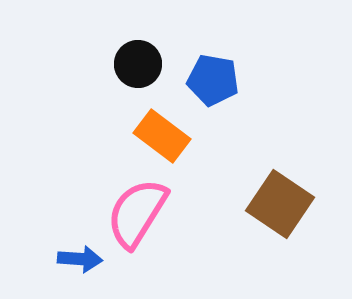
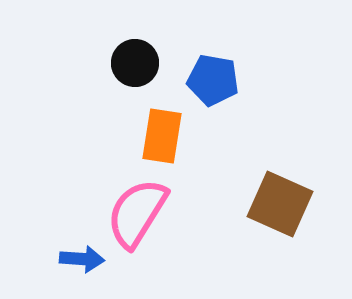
black circle: moved 3 px left, 1 px up
orange rectangle: rotated 62 degrees clockwise
brown square: rotated 10 degrees counterclockwise
blue arrow: moved 2 px right
